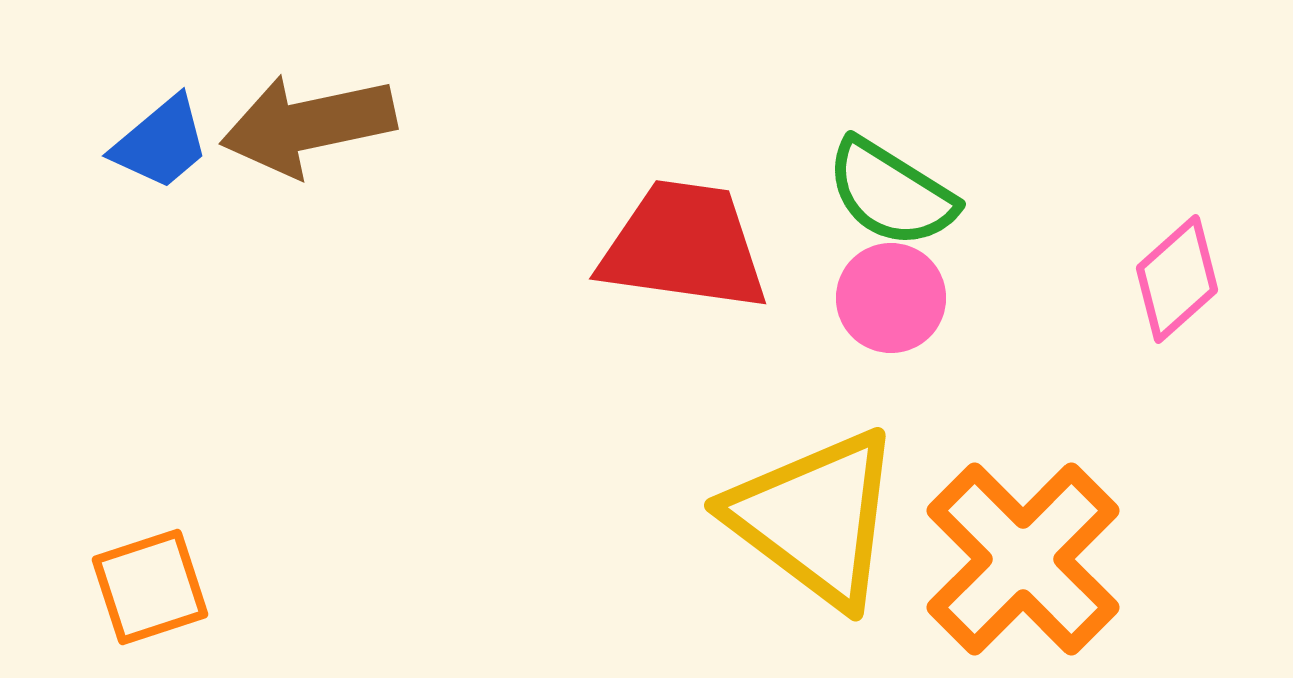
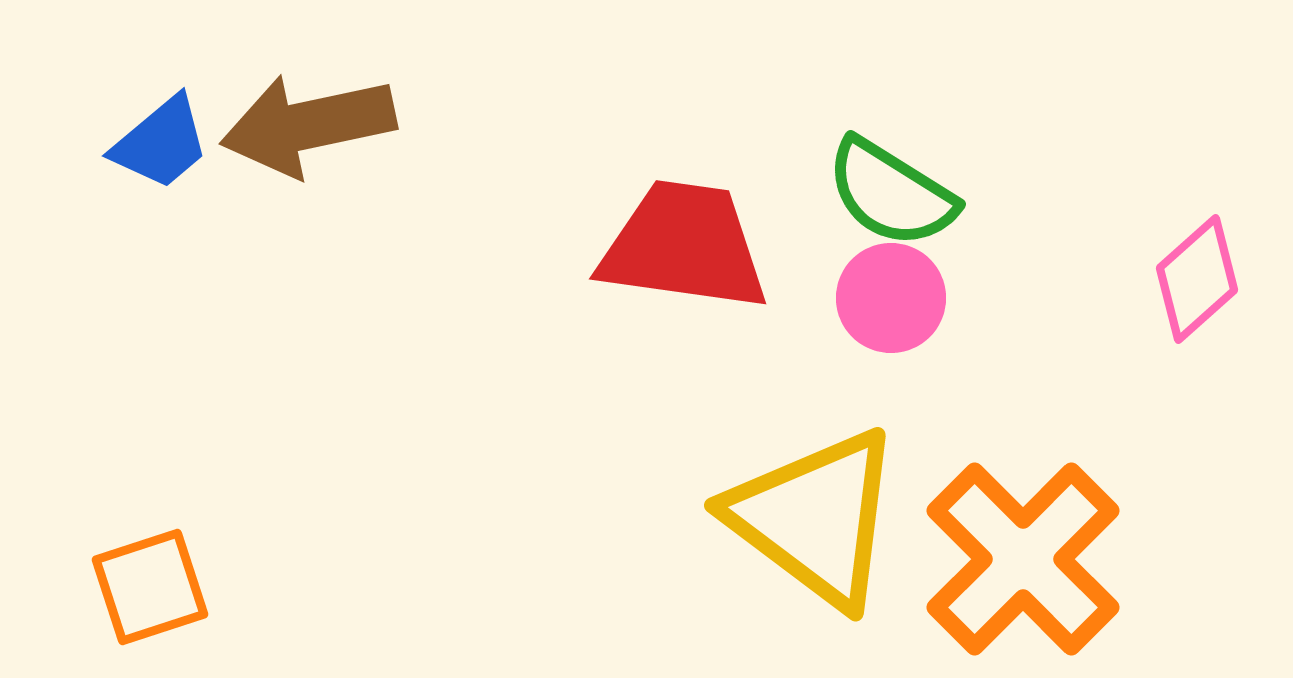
pink diamond: moved 20 px right
